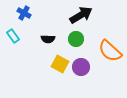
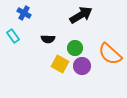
green circle: moved 1 px left, 9 px down
orange semicircle: moved 3 px down
purple circle: moved 1 px right, 1 px up
